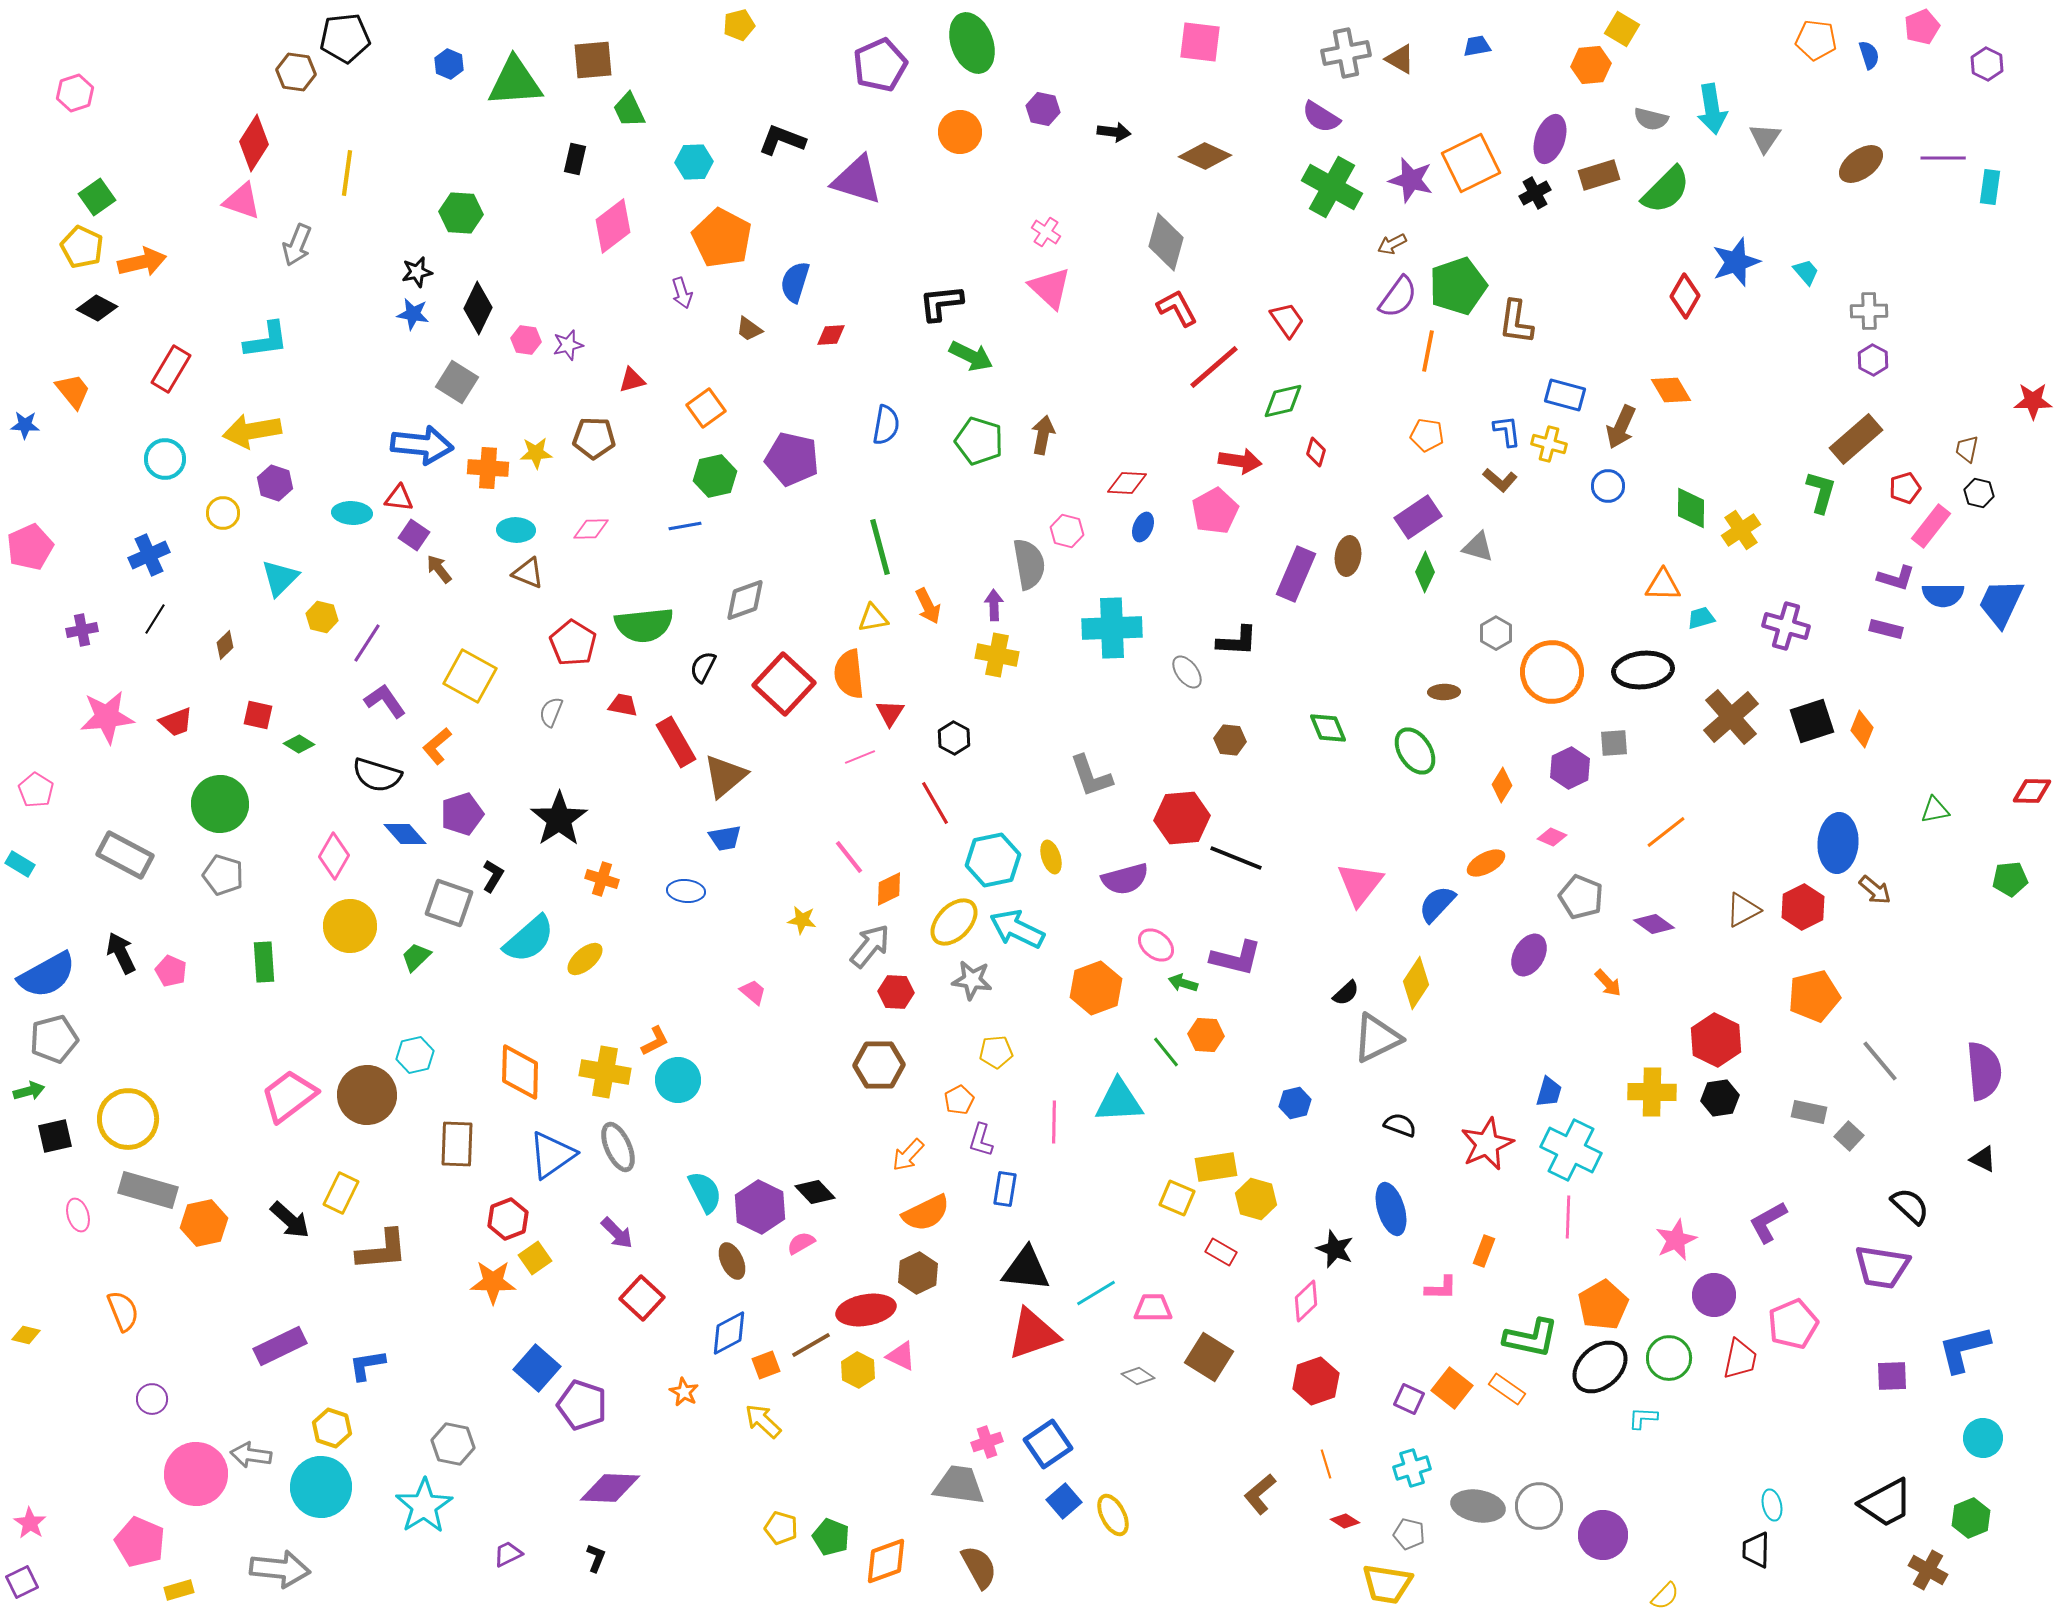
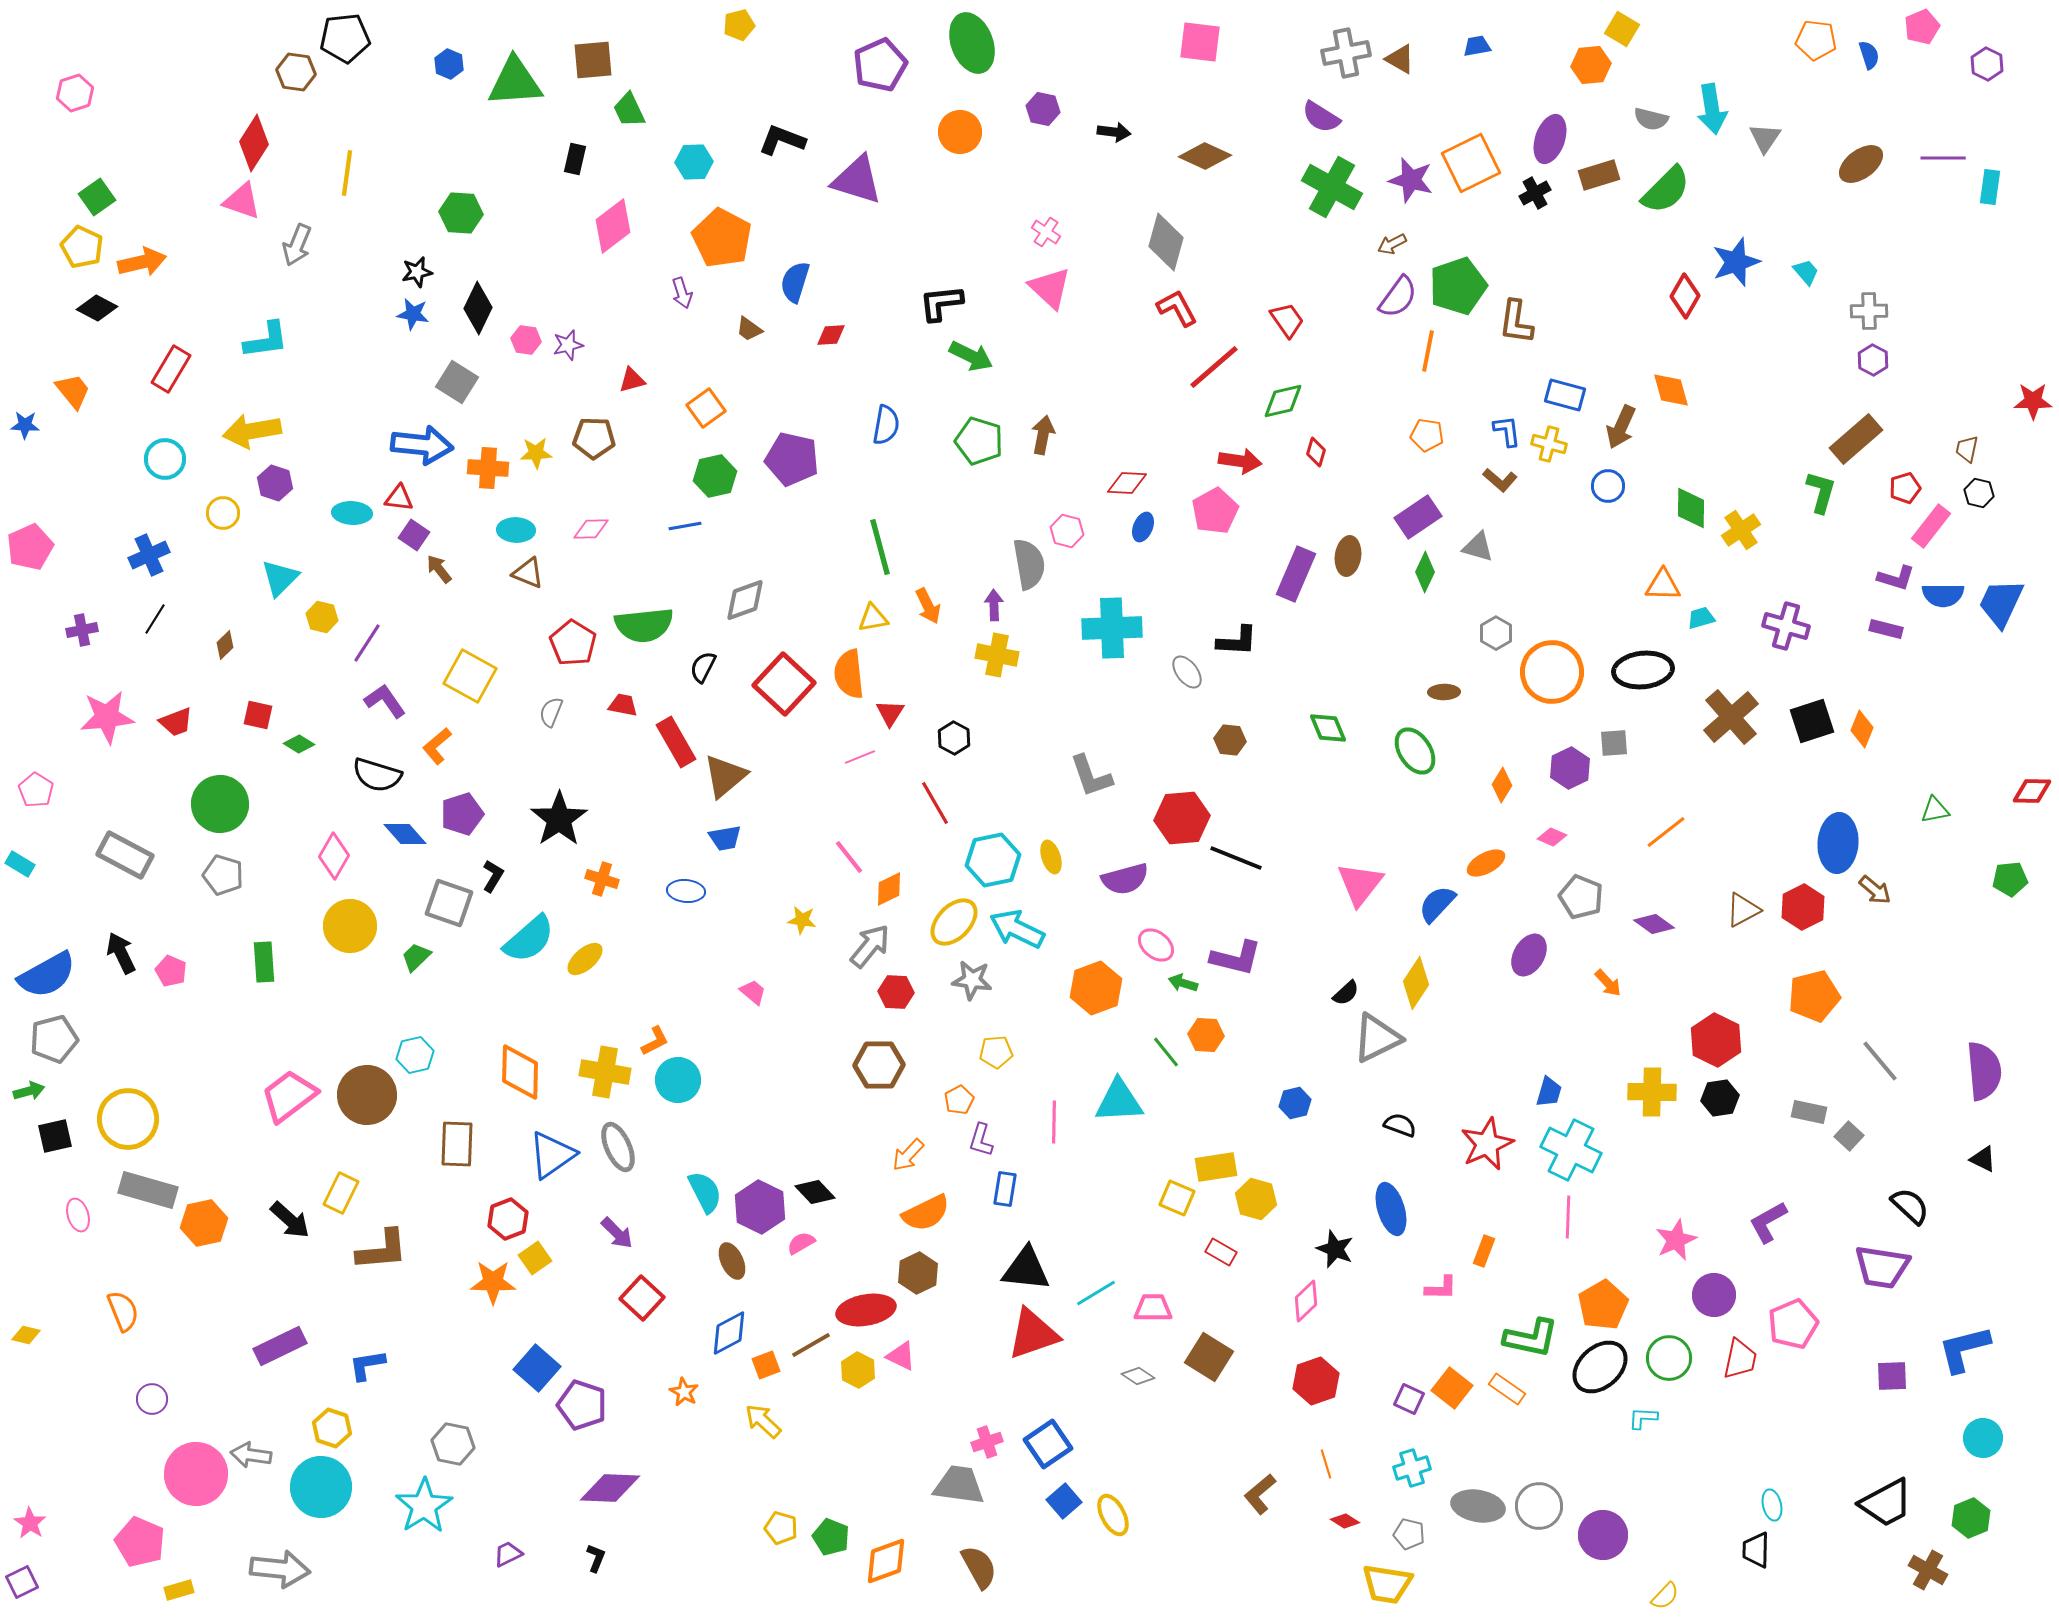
orange diamond at (1671, 390): rotated 15 degrees clockwise
